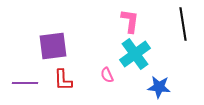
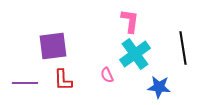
black line: moved 24 px down
